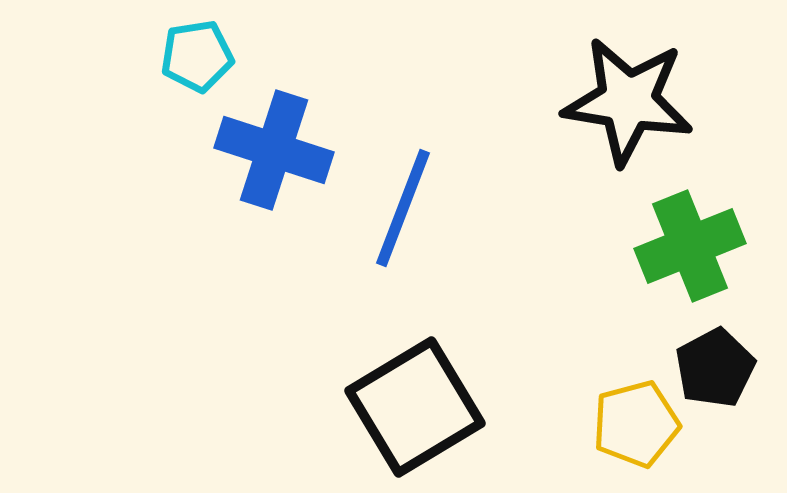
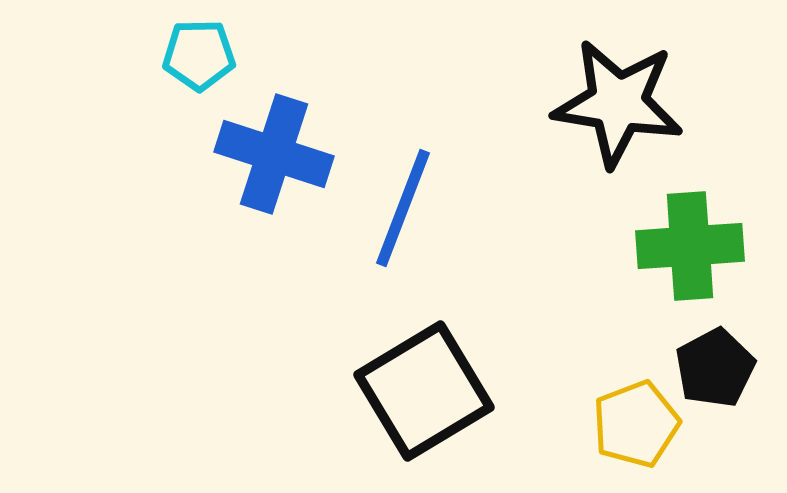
cyan pentagon: moved 2 px right, 1 px up; rotated 8 degrees clockwise
black star: moved 10 px left, 2 px down
blue cross: moved 4 px down
green cross: rotated 18 degrees clockwise
black square: moved 9 px right, 16 px up
yellow pentagon: rotated 6 degrees counterclockwise
